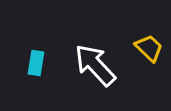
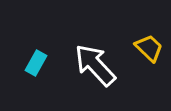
cyan rectangle: rotated 20 degrees clockwise
